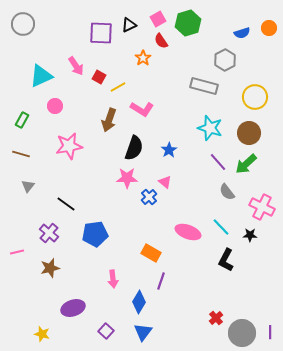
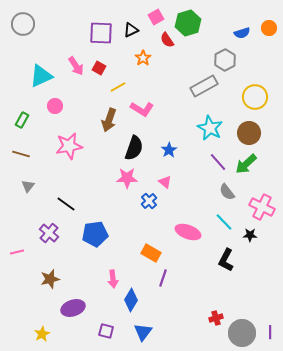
pink square at (158, 19): moved 2 px left, 2 px up
black triangle at (129, 25): moved 2 px right, 5 px down
red semicircle at (161, 41): moved 6 px right, 1 px up
red square at (99, 77): moved 9 px up
gray rectangle at (204, 86): rotated 44 degrees counterclockwise
cyan star at (210, 128): rotated 10 degrees clockwise
blue cross at (149, 197): moved 4 px down
cyan line at (221, 227): moved 3 px right, 5 px up
brown star at (50, 268): moved 11 px down
purple line at (161, 281): moved 2 px right, 3 px up
blue diamond at (139, 302): moved 8 px left, 2 px up
red cross at (216, 318): rotated 24 degrees clockwise
purple square at (106, 331): rotated 28 degrees counterclockwise
yellow star at (42, 334): rotated 28 degrees clockwise
